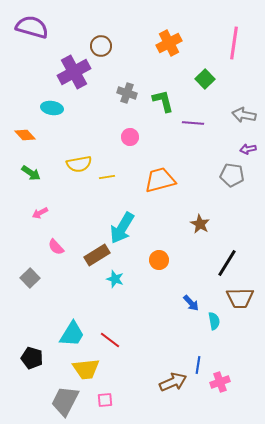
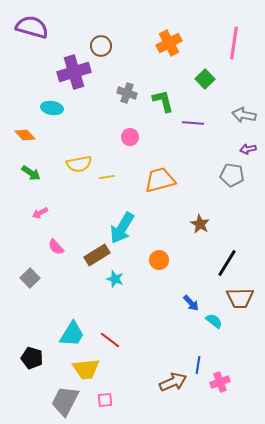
purple cross: rotated 12 degrees clockwise
cyan semicircle: rotated 42 degrees counterclockwise
